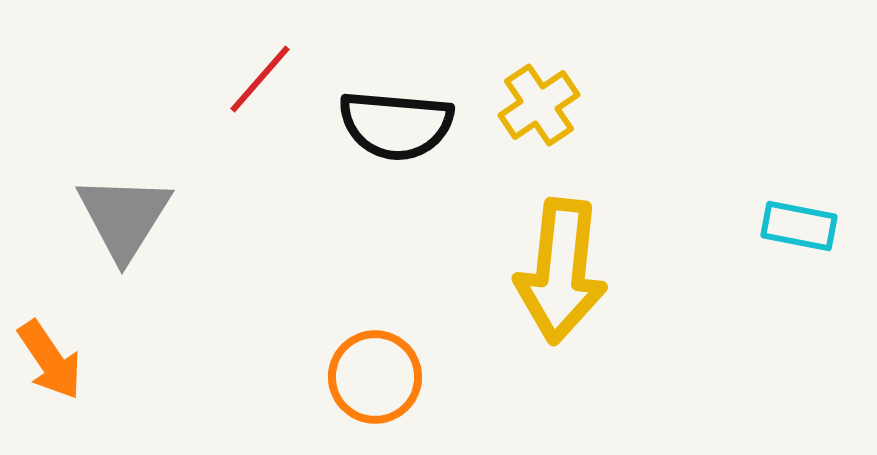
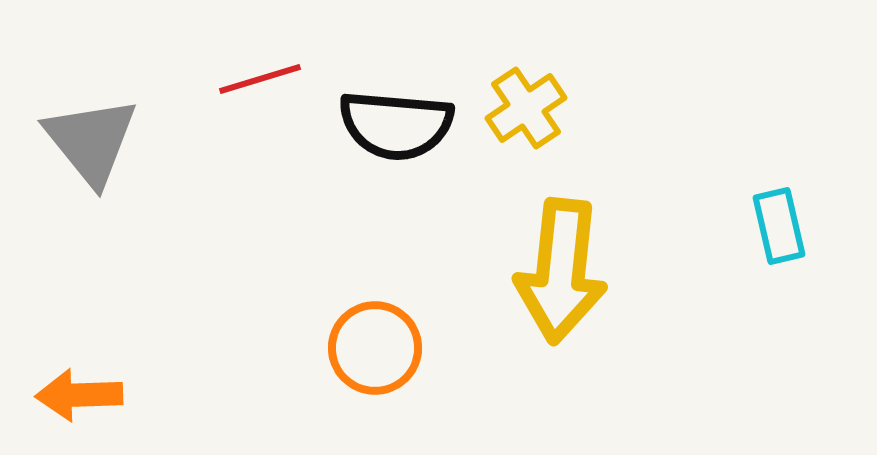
red line: rotated 32 degrees clockwise
yellow cross: moved 13 px left, 3 px down
gray triangle: moved 33 px left, 76 px up; rotated 11 degrees counterclockwise
cyan rectangle: moved 20 px left; rotated 66 degrees clockwise
orange arrow: moved 29 px right, 35 px down; rotated 122 degrees clockwise
orange circle: moved 29 px up
